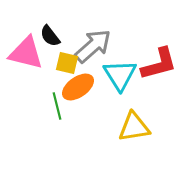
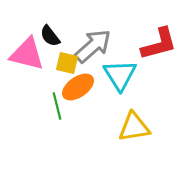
pink triangle: moved 1 px right, 1 px down
red L-shape: moved 20 px up
